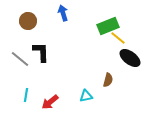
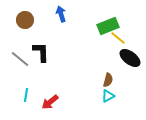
blue arrow: moved 2 px left, 1 px down
brown circle: moved 3 px left, 1 px up
cyan triangle: moved 22 px right; rotated 16 degrees counterclockwise
